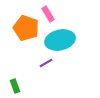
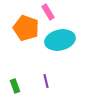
pink rectangle: moved 2 px up
purple line: moved 18 px down; rotated 72 degrees counterclockwise
